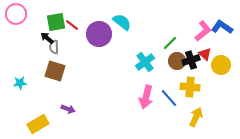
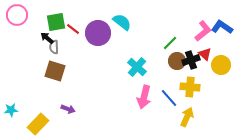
pink circle: moved 1 px right, 1 px down
red line: moved 1 px right, 4 px down
purple circle: moved 1 px left, 1 px up
cyan cross: moved 8 px left, 5 px down; rotated 12 degrees counterclockwise
cyan star: moved 9 px left, 27 px down
pink arrow: moved 2 px left
yellow arrow: moved 9 px left
yellow rectangle: rotated 15 degrees counterclockwise
